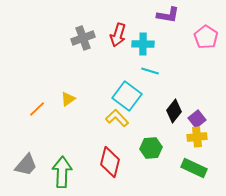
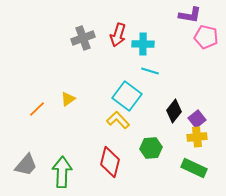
purple L-shape: moved 22 px right
pink pentagon: rotated 20 degrees counterclockwise
yellow L-shape: moved 1 px right, 2 px down
